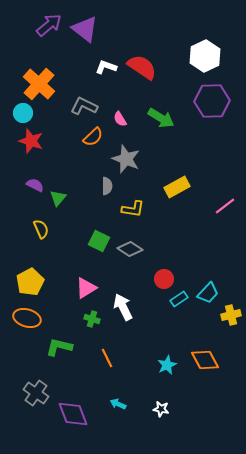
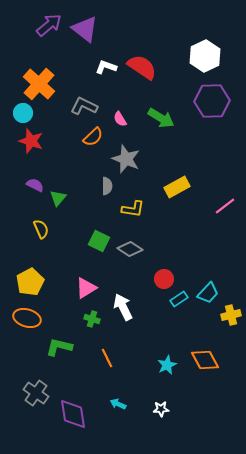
white star: rotated 14 degrees counterclockwise
purple diamond: rotated 12 degrees clockwise
